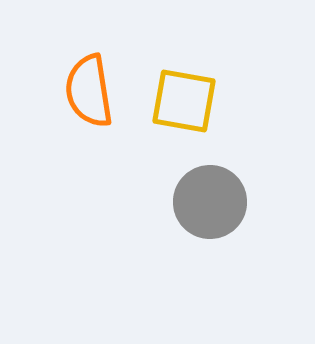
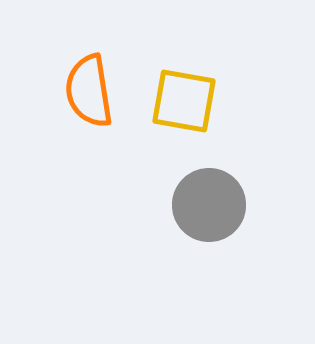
gray circle: moved 1 px left, 3 px down
